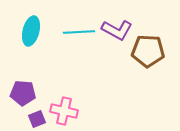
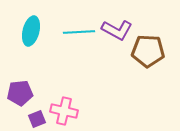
purple pentagon: moved 3 px left; rotated 10 degrees counterclockwise
